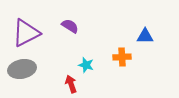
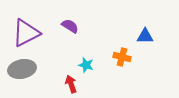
orange cross: rotated 18 degrees clockwise
